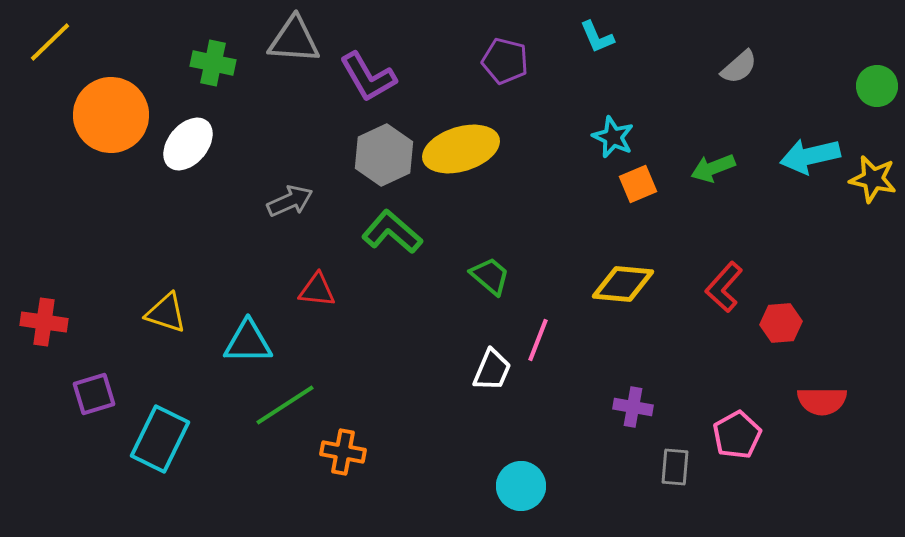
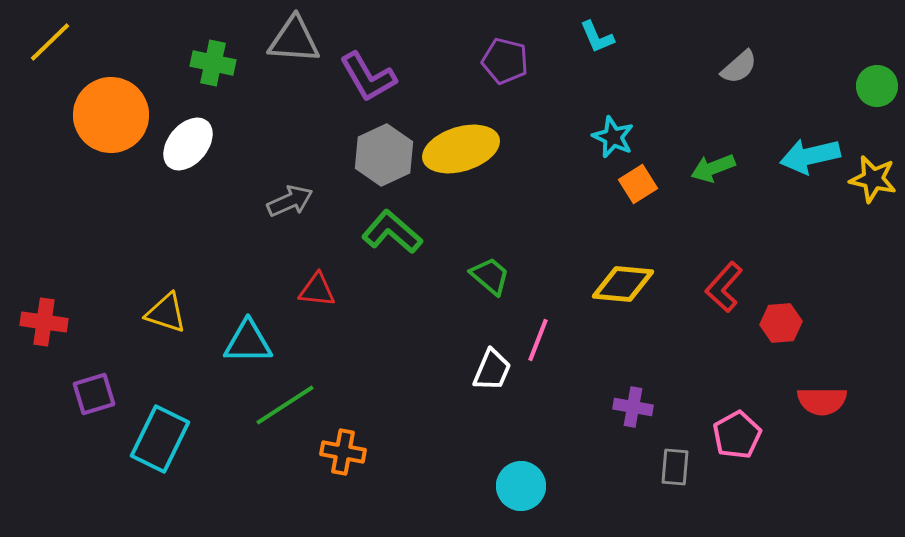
orange square: rotated 9 degrees counterclockwise
